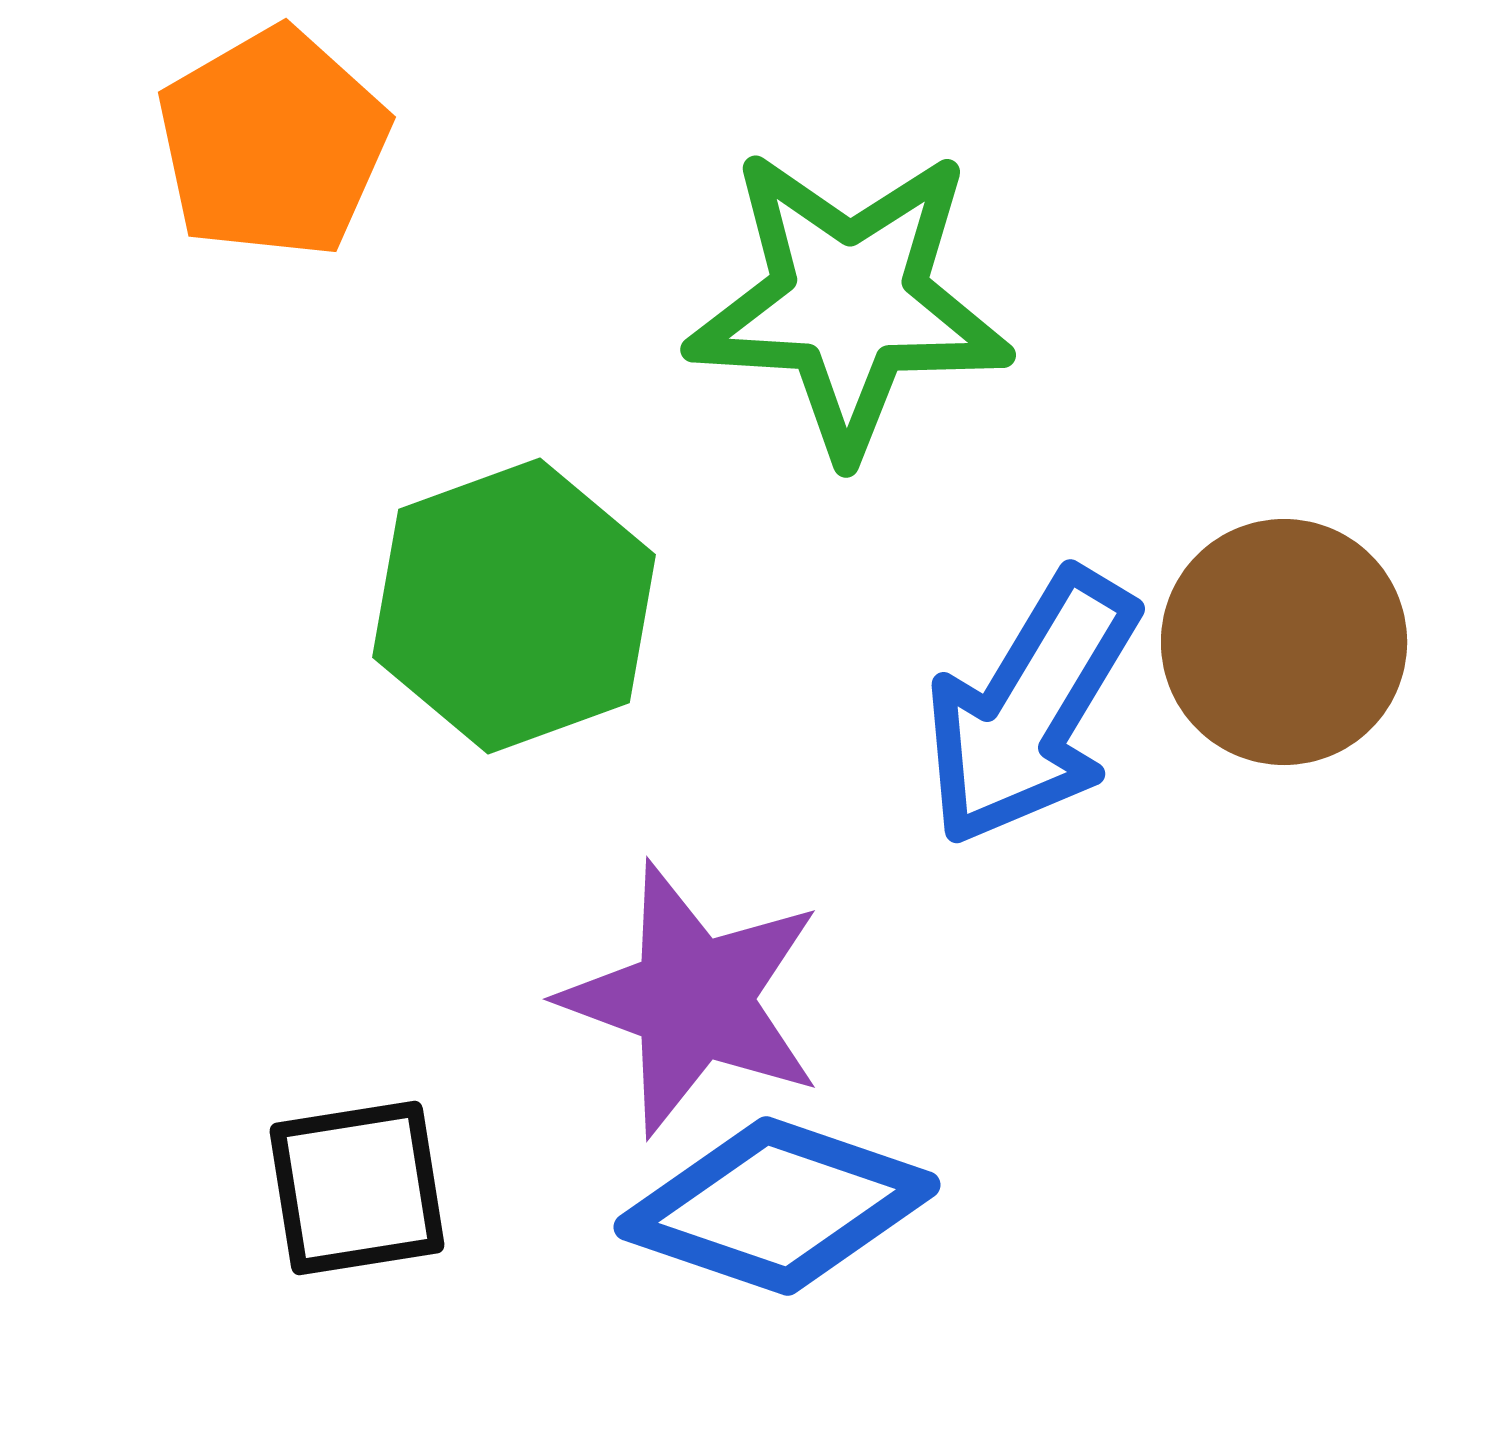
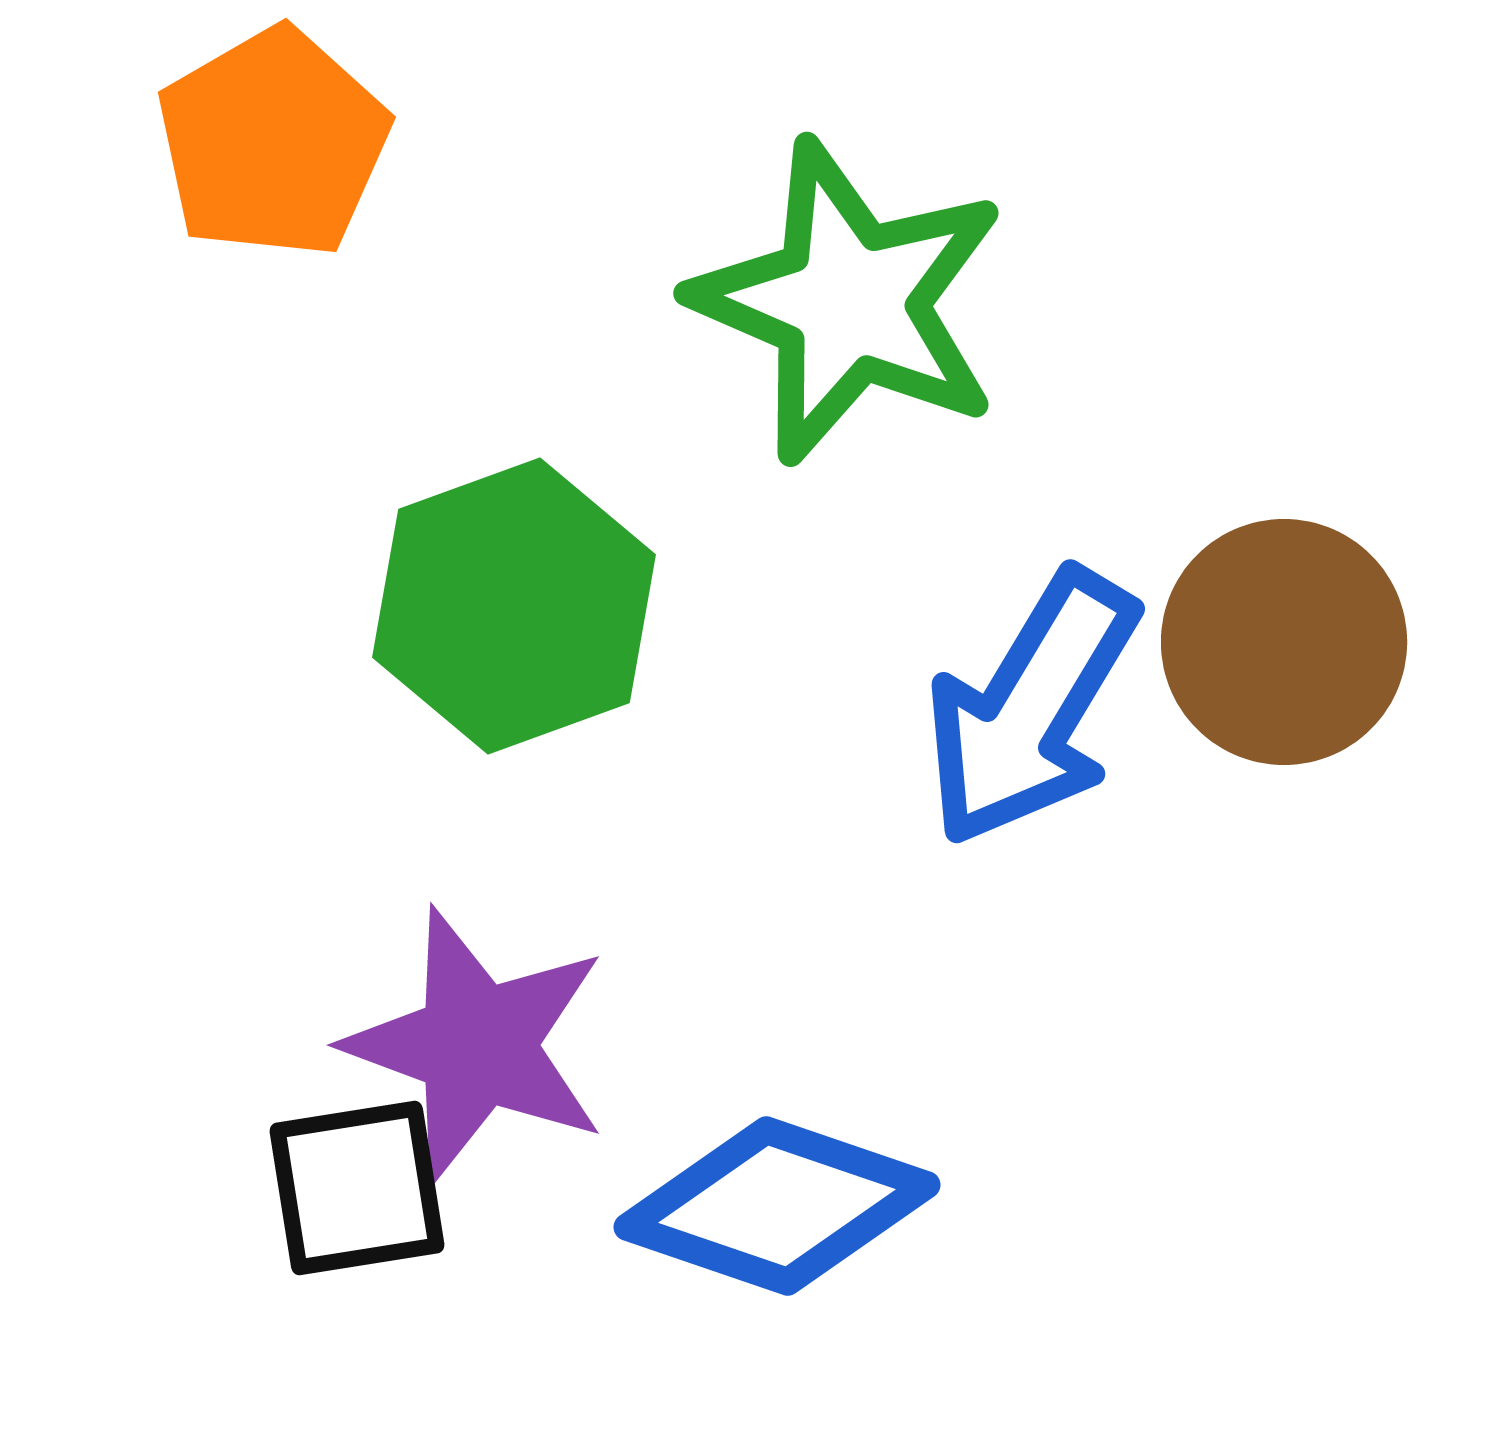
green star: rotated 20 degrees clockwise
purple star: moved 216 px left, 46 px down
